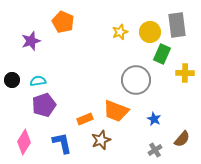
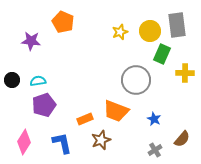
yellow circle: moved 1 px up
purple star: rotated 24 degrees clockwise
